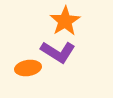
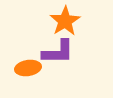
purple L-shape: rotated 32 degrees counterclockwise
